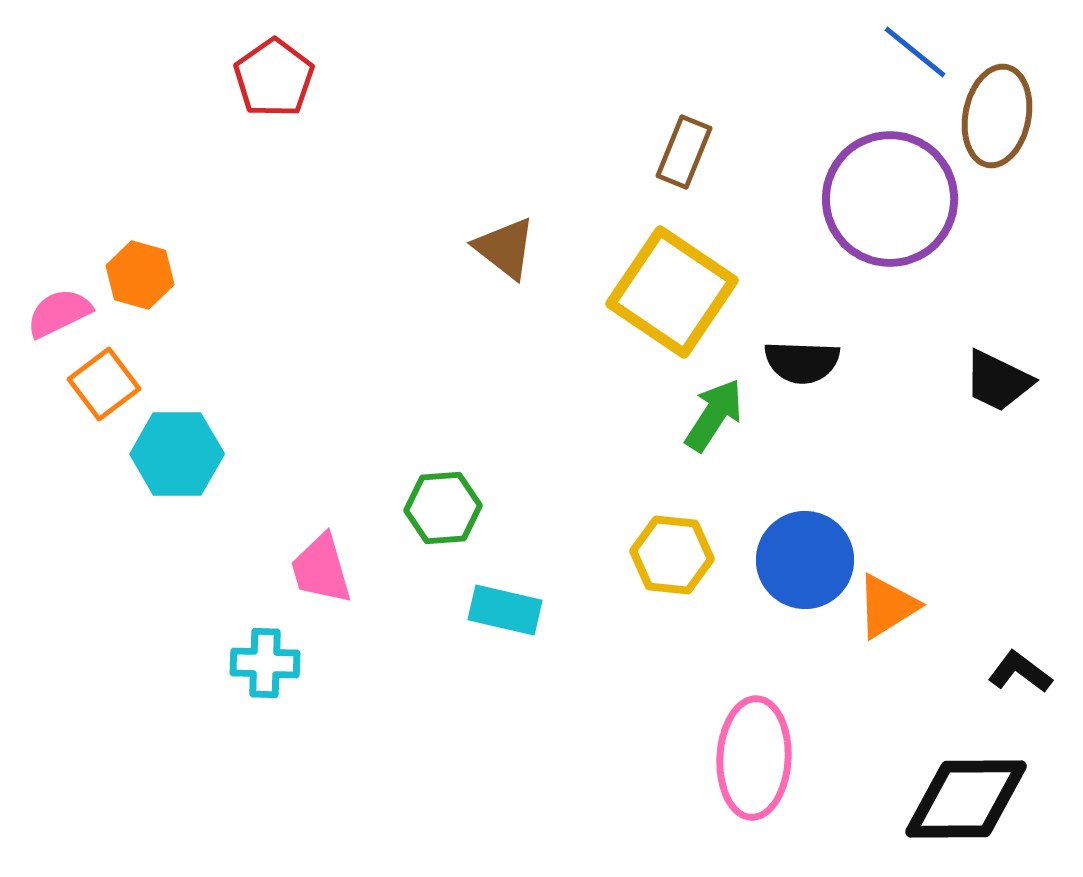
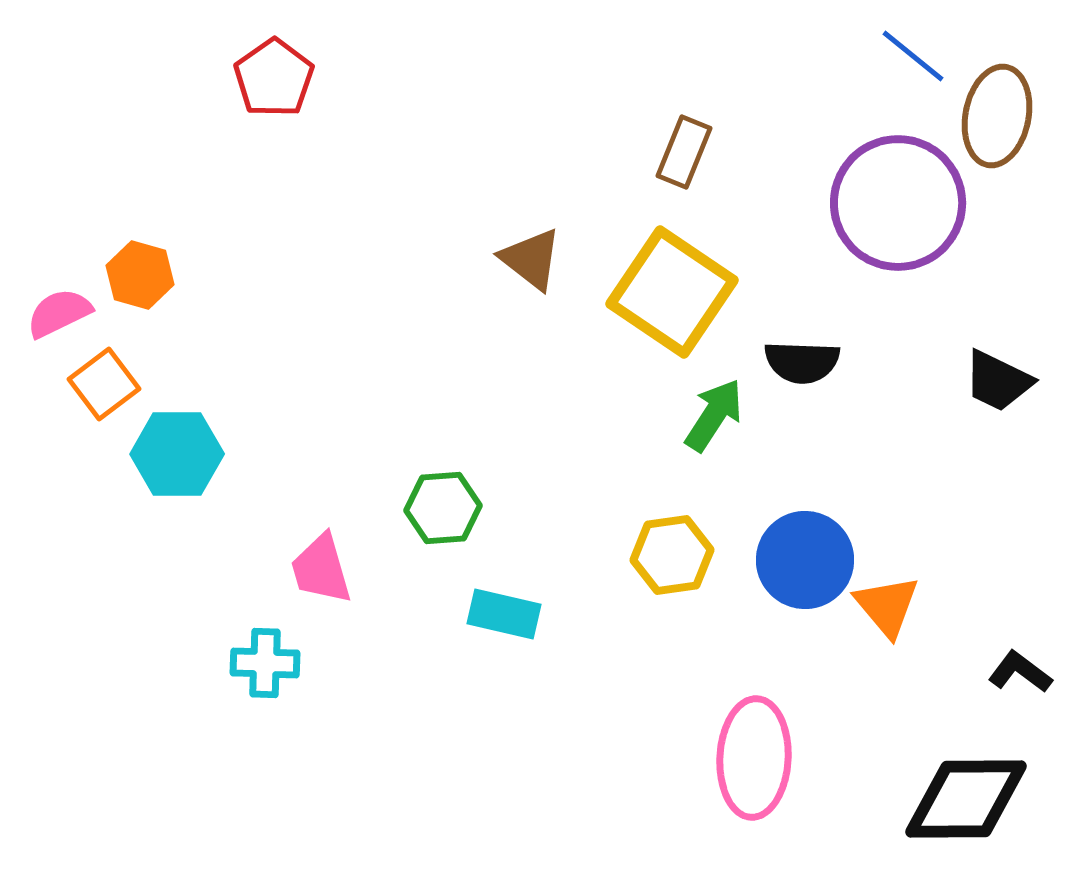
blue line: moved 2 px left, 4 px down
purple circle: moved 8 px right, 4 px down
brown triangle: moved 26 px right, 11 px down
yellow hexagon: rotated 14 degrees counterclockwise
orange triangle: rotated 38 degrees counterclockwise
cyan rectangle: moved 1 px left, 4 px down
